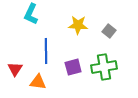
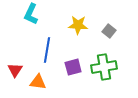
blue line: moved 1 px right, 1 px up; rotated 10 degrees clockwise
red triangle: moved 1 px down
